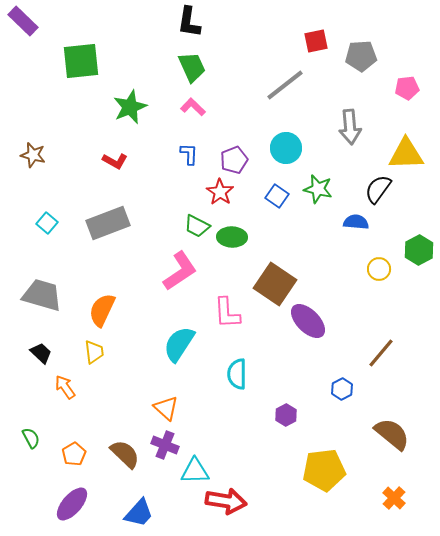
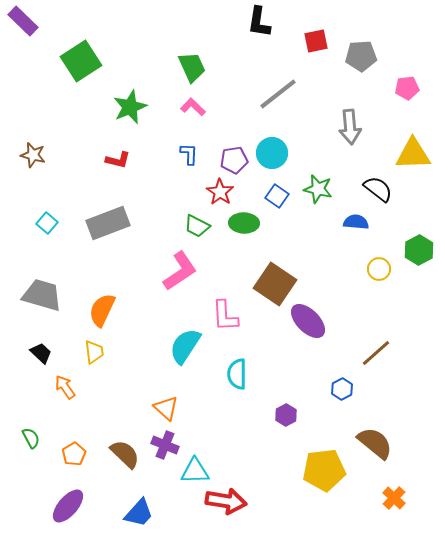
black L-shape at (189, 22): moved 70 px right
green square at (81, 61): rotated 27 degrees counterclockwise
gray line at (285, 85): moved 7 px left, 9 px down
cyan circle at (286, 148): moved 14 px left, 5 px down
yellow triangle at (406, 154): moved 7 px right
purple pentagon at (234, 160): rotated 12 degrees clockwise
red L-shape at (115, 161): moved 3 px right, 1 px up; rotated 15 degrees counterclockwise
black semicircle at (378, 189): rotated 92 degrees clockwise
green ellipse at (232, 237): moved 12 px right, 14 px up
pink L-shape at (227, 313): moved 2 px left, 3 px down
cyan semicircle at (179, 344): moved 6 px right, 2 px down
brown line at (381, 353): moved 5 px left; rotated 8 degrees clockwise
brown semicircle at (392, 434): moved 17 px left, 9 px down
purple ellipse at (72, 504): moved 4 px left, 2 px down
